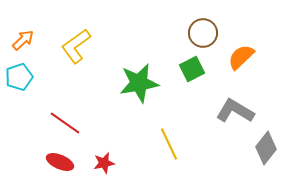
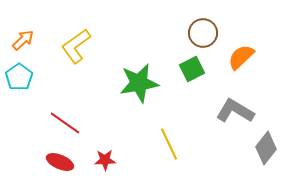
cyan pentagon: rotated 16 degrees counterclockwise
red star: moved 1 px right, 3 px up; rotated 10 degrees clockwise
